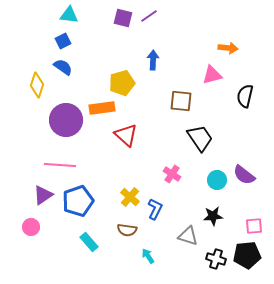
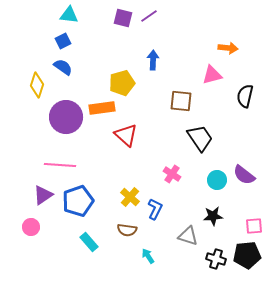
purple circle: moved 3 px up
